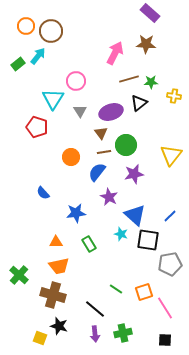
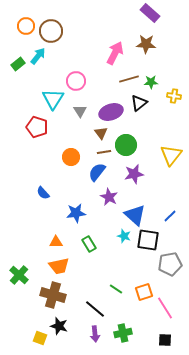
cyan star at (121, 234): moved 3 px right, 2 px down
